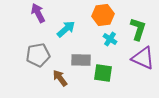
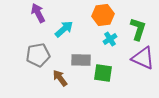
cyan arrow: moved 2 px left
cyan cross: rotated 24 degrees clockwise
